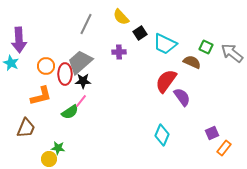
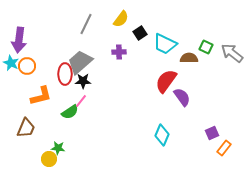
yellow semicircle: moved 2 px down; rotated 102 degrees counterclockwise
purple arrow: rotated 10 degrees clockwise
brown semicircle: moved 3 px left, 4 px up; rotated 24 degrees counterclockwise
orange circle: moved 19 px left
